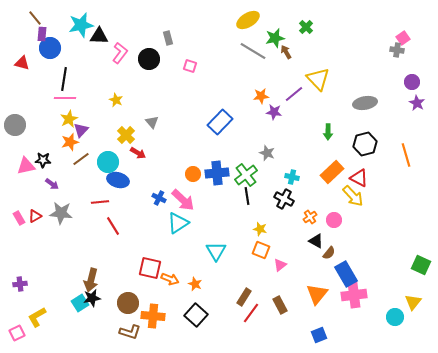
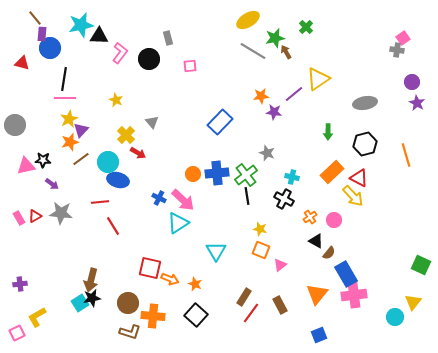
pink square at (190, 66): rotated 24 degrees counterclockwise
yellow triangle at (318, 79): rotated 40 degrees clockwise
